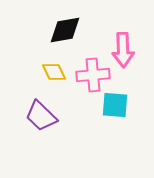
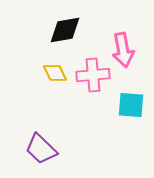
pink arrow: rotated 8 degrees counterclockwise
yellow diamond: moved 1 px right, 1 px down
cyan square: moved 16 px right
purple trapezoid: moved 33 px down
